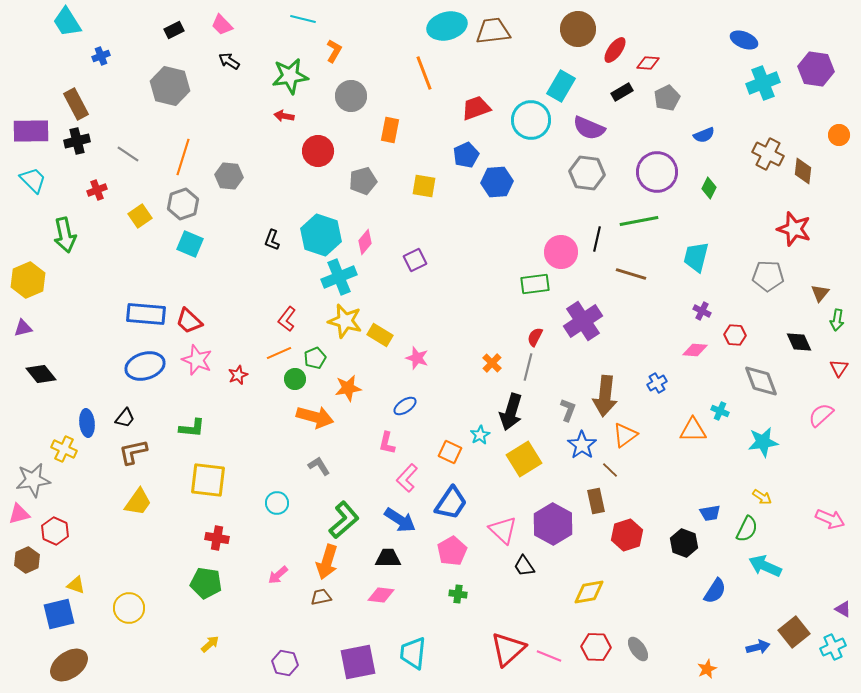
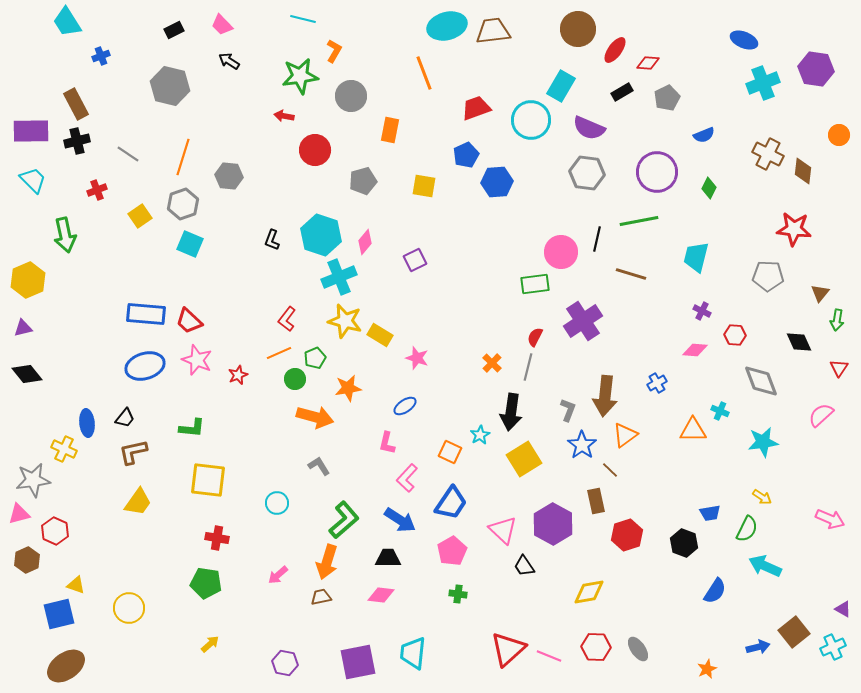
green star at (290, 76): moved 10 px right
red circle at (318, 151): moved 3 px left, 1 px up
red star at (794, 229): rotated 12 degrees counterclockwise
black diamond at (41, 374): moved 14 px left
black arrow at (511, 412): rotated 9 degrees counterclockwise
brown ellipse at (69, 665): moved 3 px left, 1 px down
